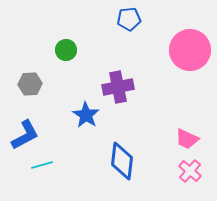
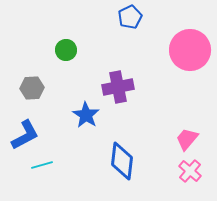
blue pentagon: moved 1 px right, 2 px up; rotated 20 degrees counterclockwise
gray hexagon: moved 2 px right, 4 px down
pink trapezoid: rotated 105 degrees clockwise
